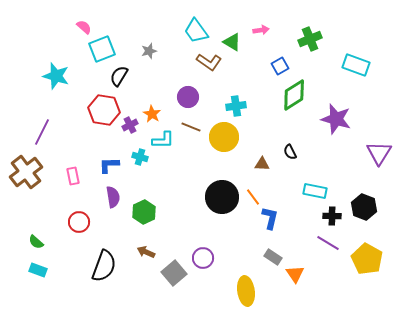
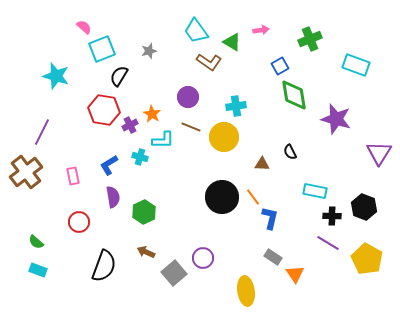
green diamond at (294, 95): rotated 68 degrees counterclockwise
blue L-shape at (109, 165): rotated 30 degrees counterclockwise
